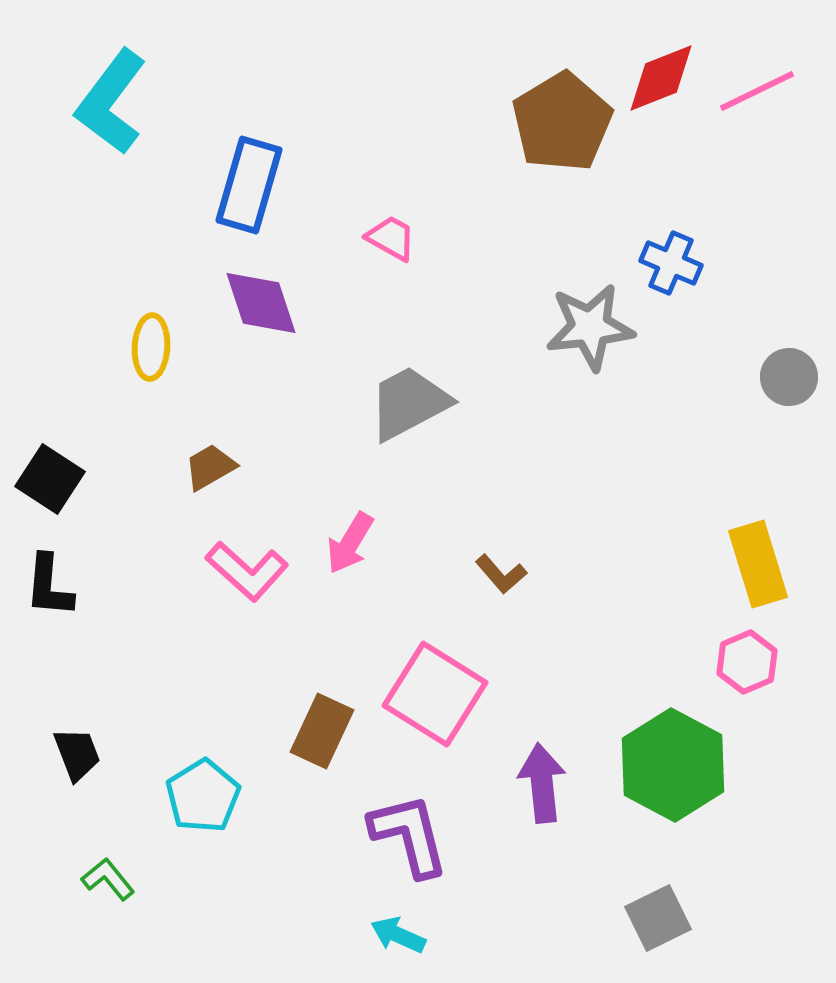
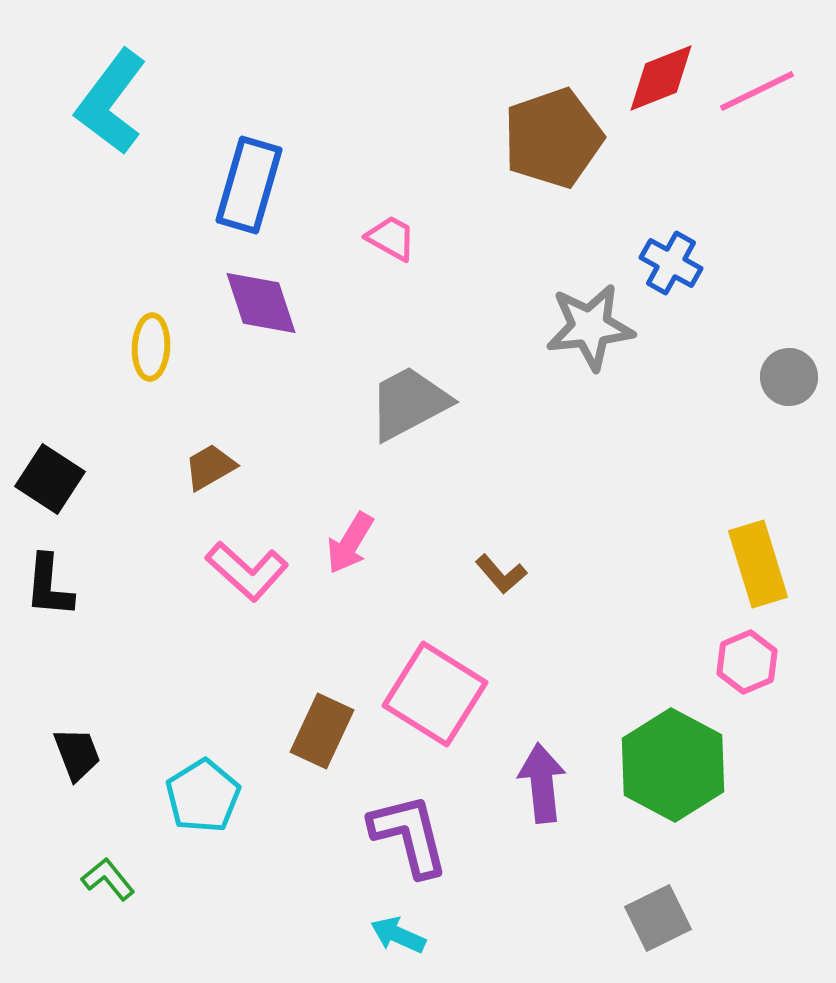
brown pentagon: moved 9 px left, 16 px down; rotated 12 degrees clockwise
blue cross: rotated 6 degrees clockwise
